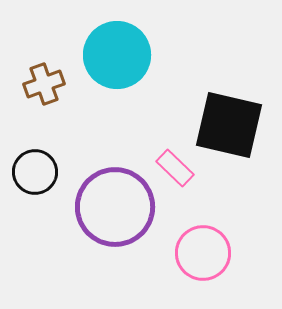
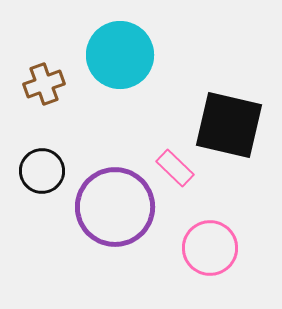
cyan circle: moved 3 px right
black circle: moved 7 px right, 1 px up
pink circle: moved 7 px right, 5 px up
